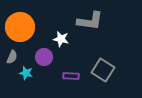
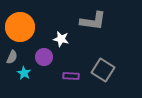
gray L-shape: moved 3 px right
cyan star: moved 2 px left; rotated 16 degrees clockwise
